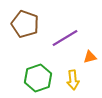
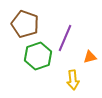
purple line: rotated 36 degrees counterclockwise
green hexagon: moved 22 px up
